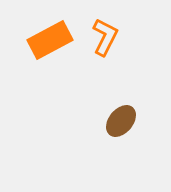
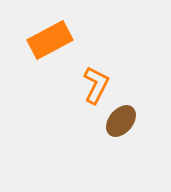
orange L-shape: moved 9 px left, 48 px down
